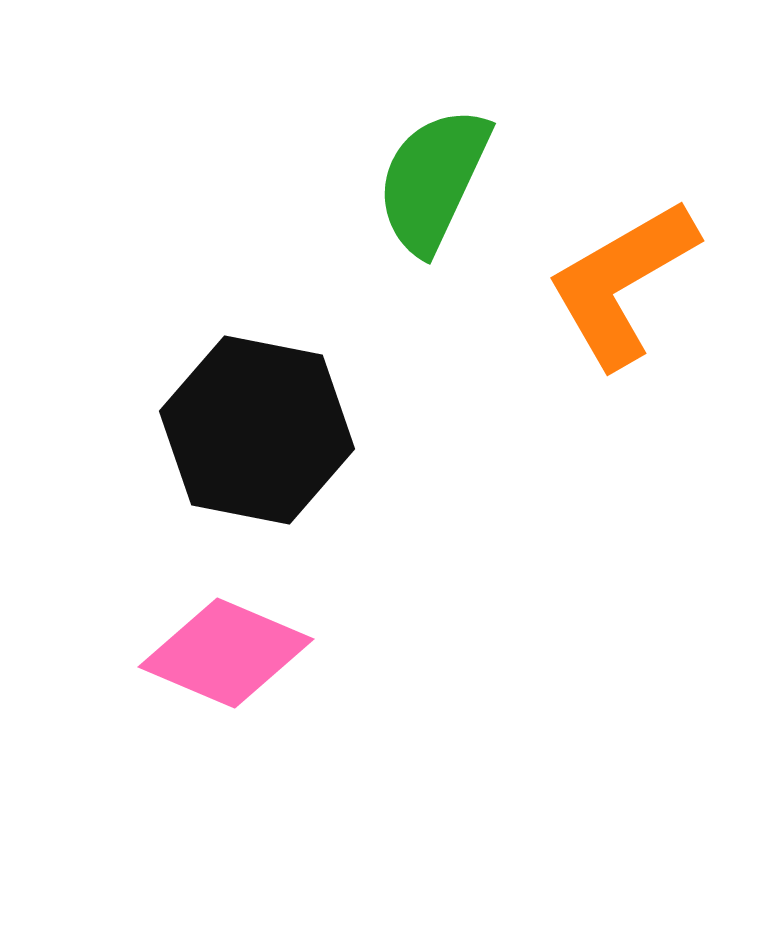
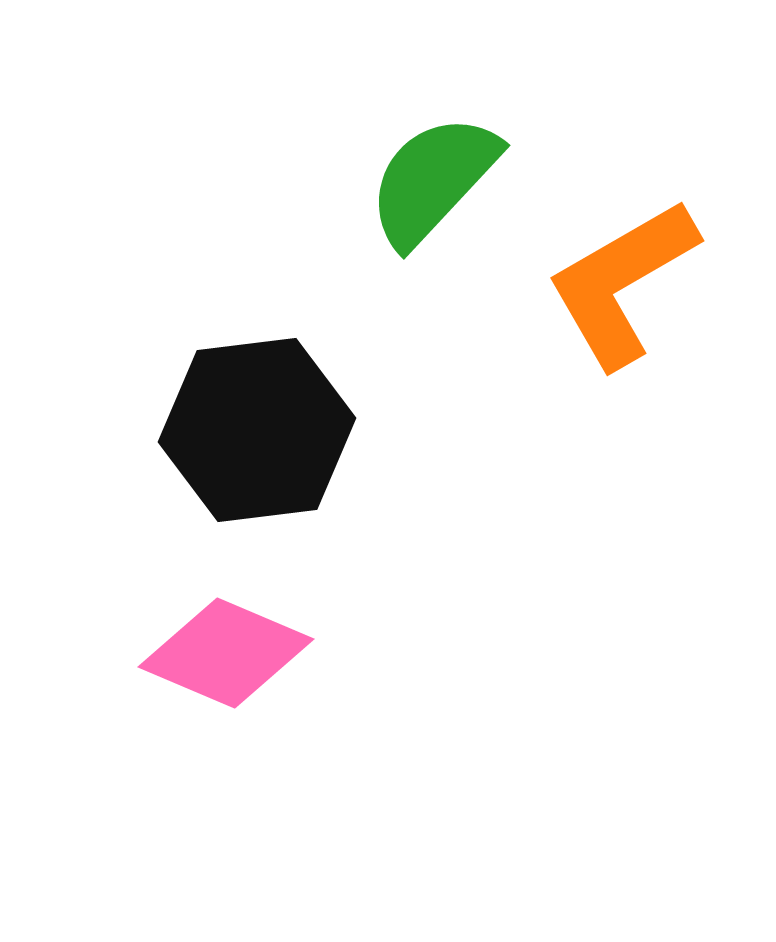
green semicircle: rotated 18 degrees clockwise
black hexagon: rotated 18 degrees counterclockwise
